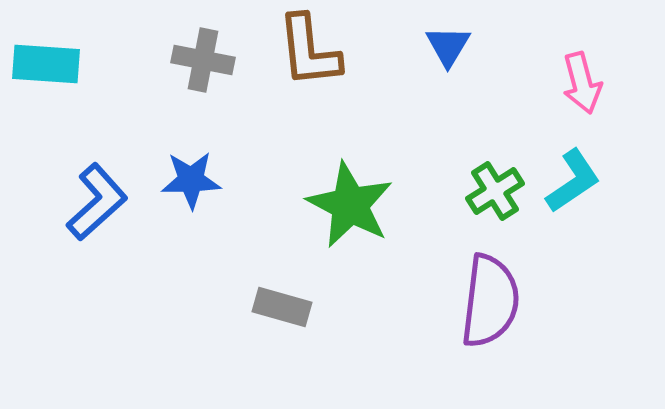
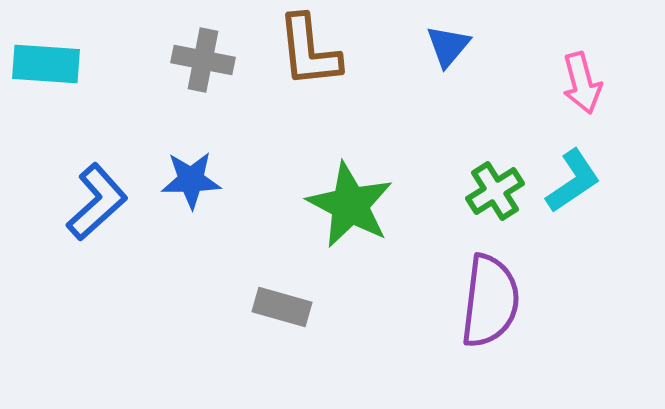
blue triangle: rotated 9 degrees clockwise
